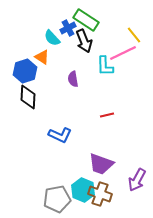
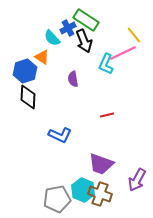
cyan L-shape: moved 1 px right, 2 px up; rotated 25 degrees clockwise
